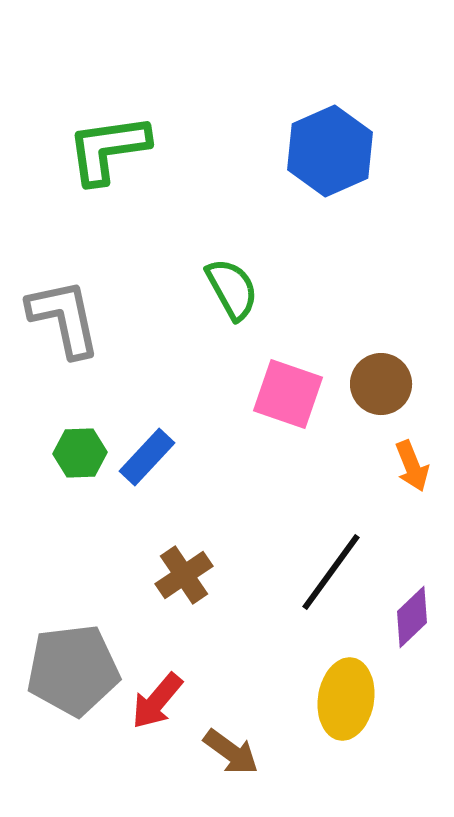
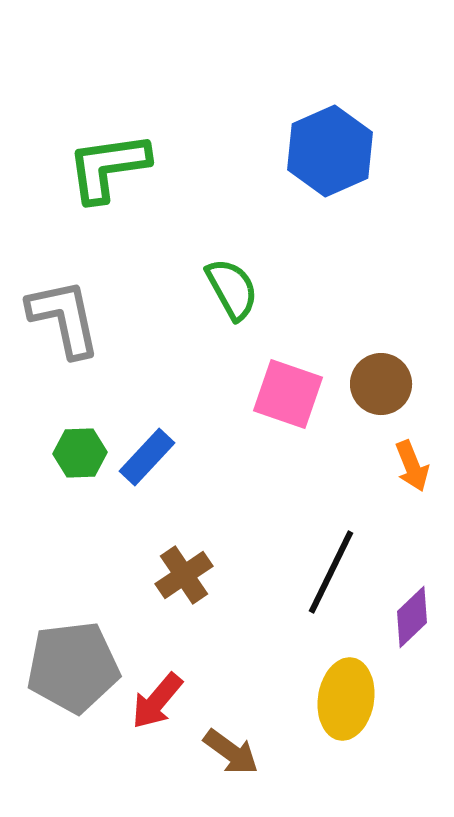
green L-shape: moved 18 px down
black line: rotated 10 degrees counterclockwise
gray pentagon: moved 3 px up
